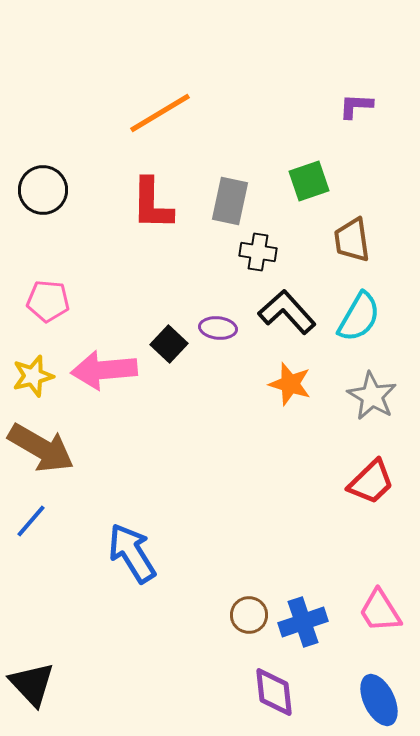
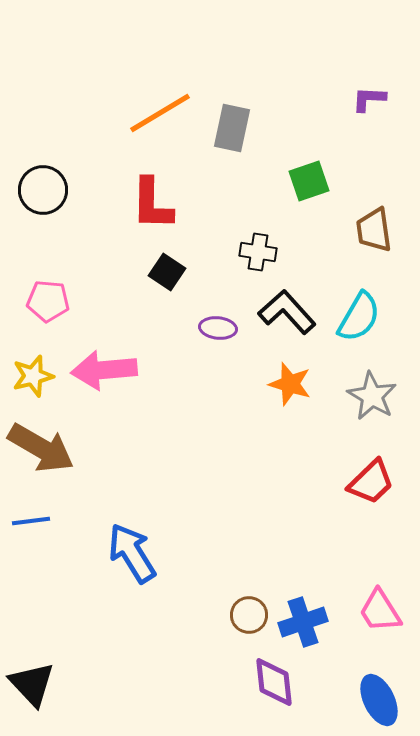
purple L-shape: moved 13 px right, 7 px up
gray rectangle: moved 2 px right, 73 px up
brown trapezoid: moved 22 px right, 10 px up
black square: moved 2 px left, 72 px up; rotated 9 degrees counterclockwise
blue line: rotated 42 degrees clockwise
purple diamond: moved 10 px up
